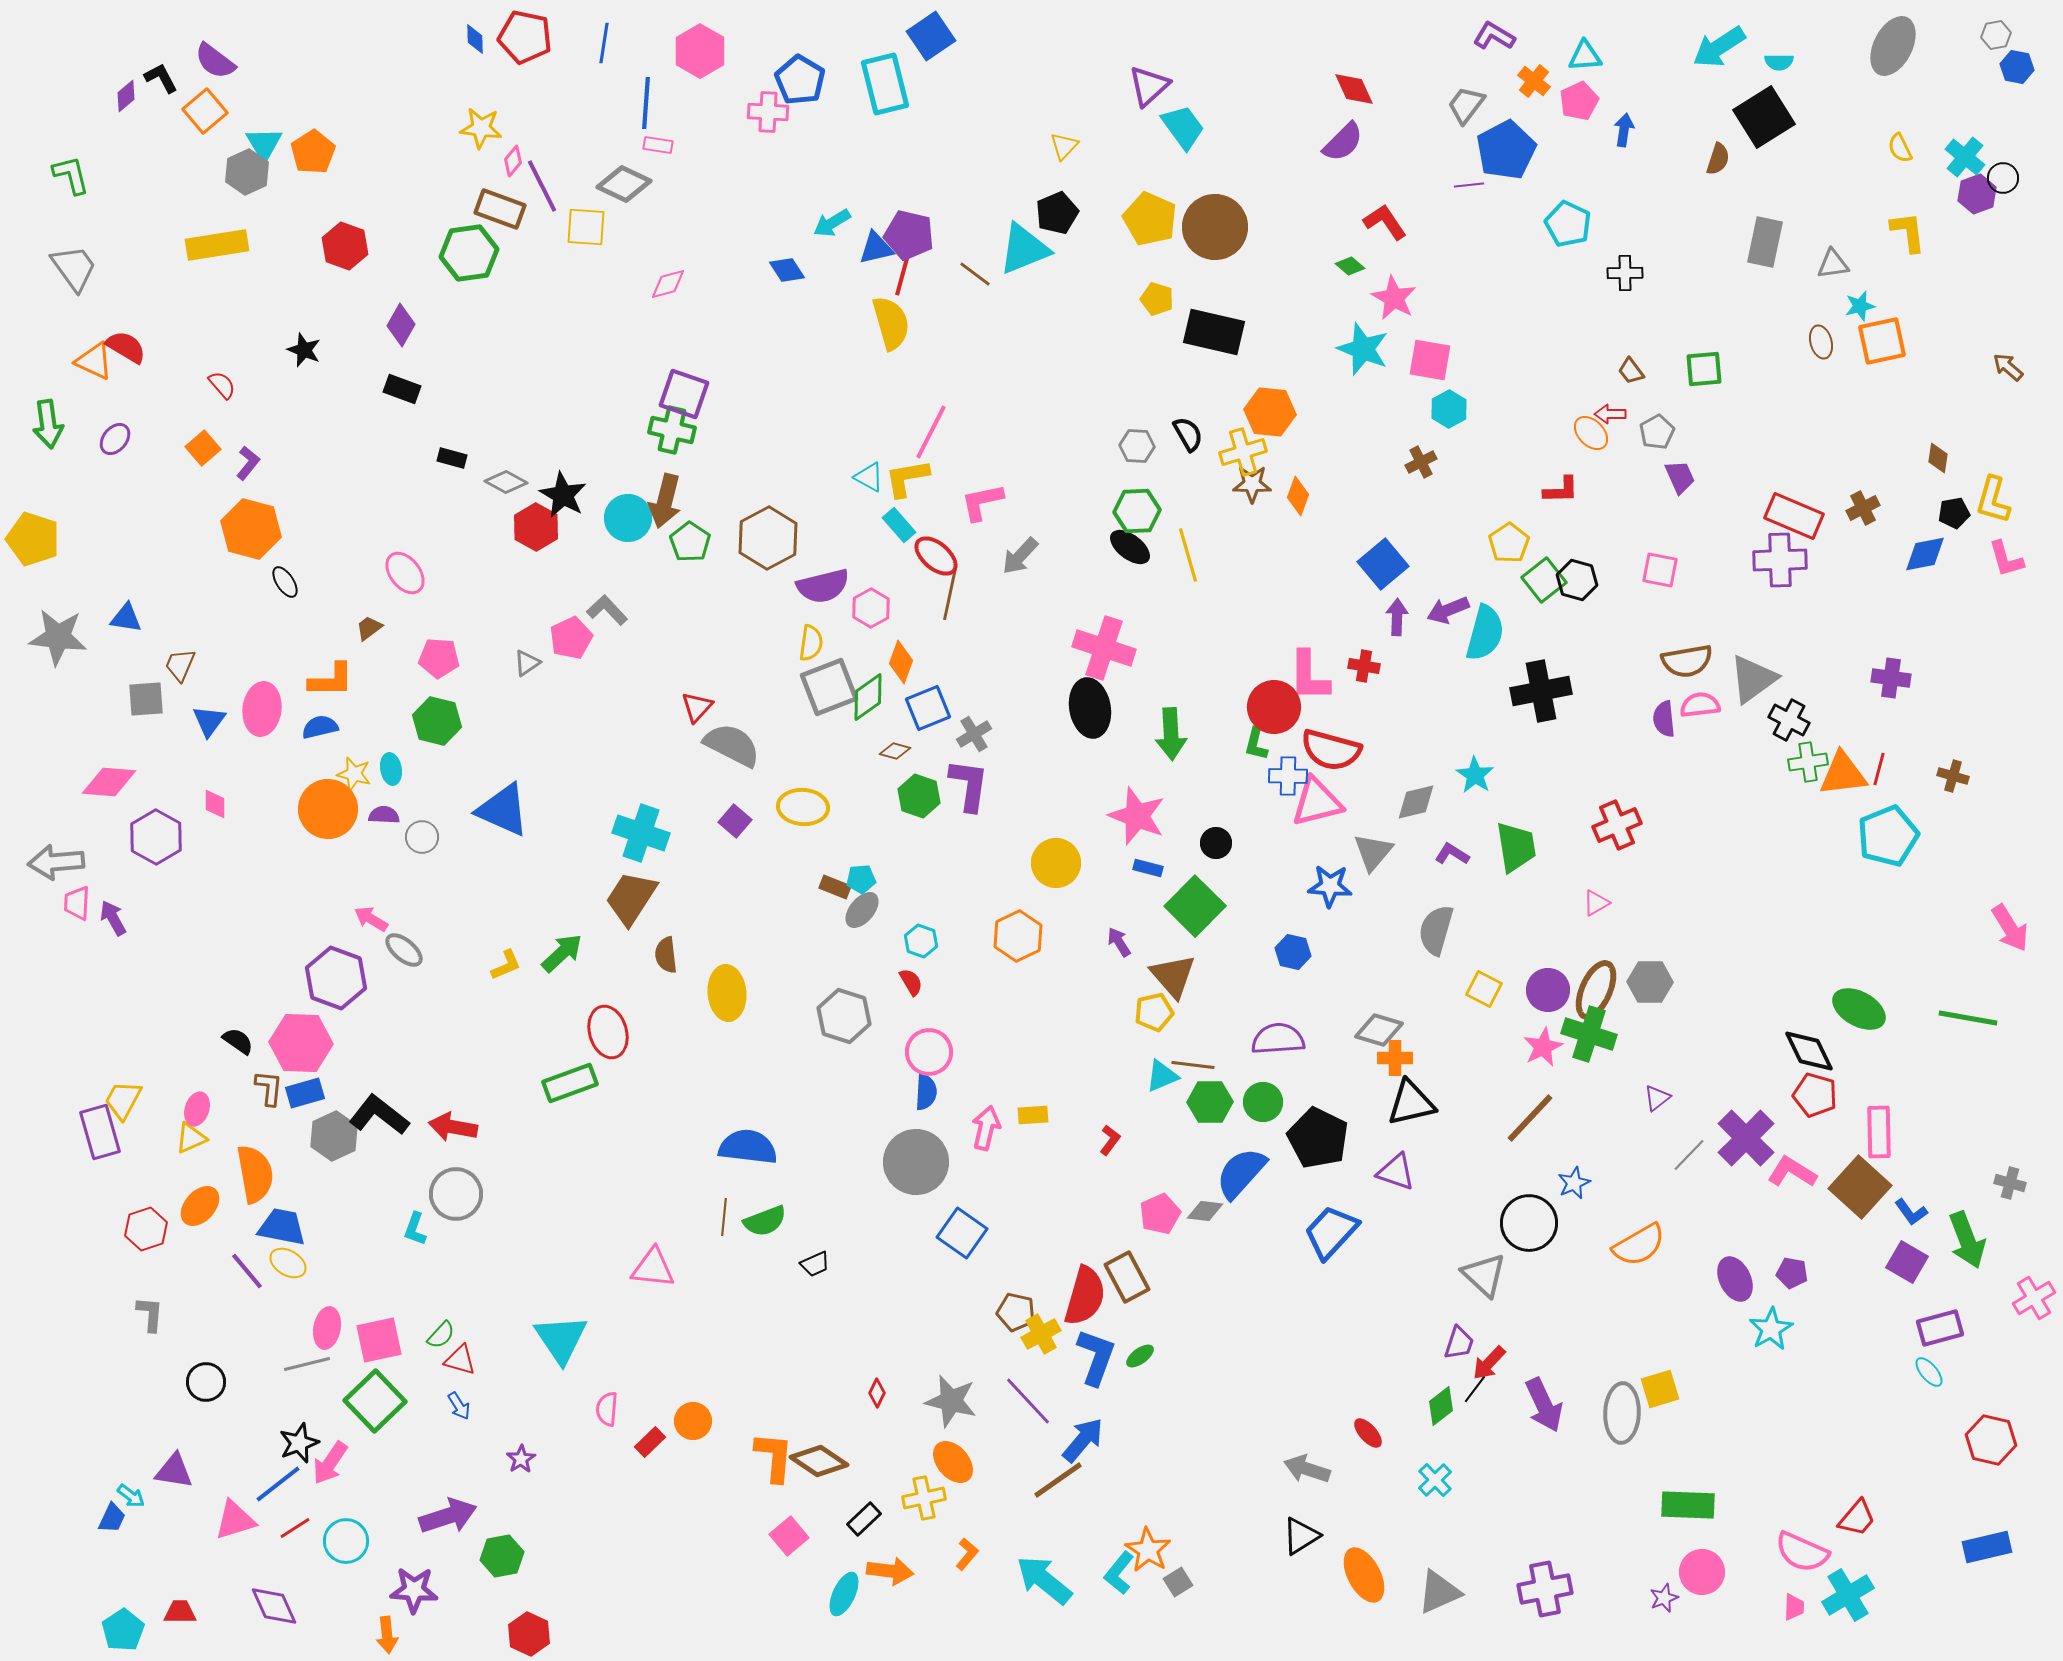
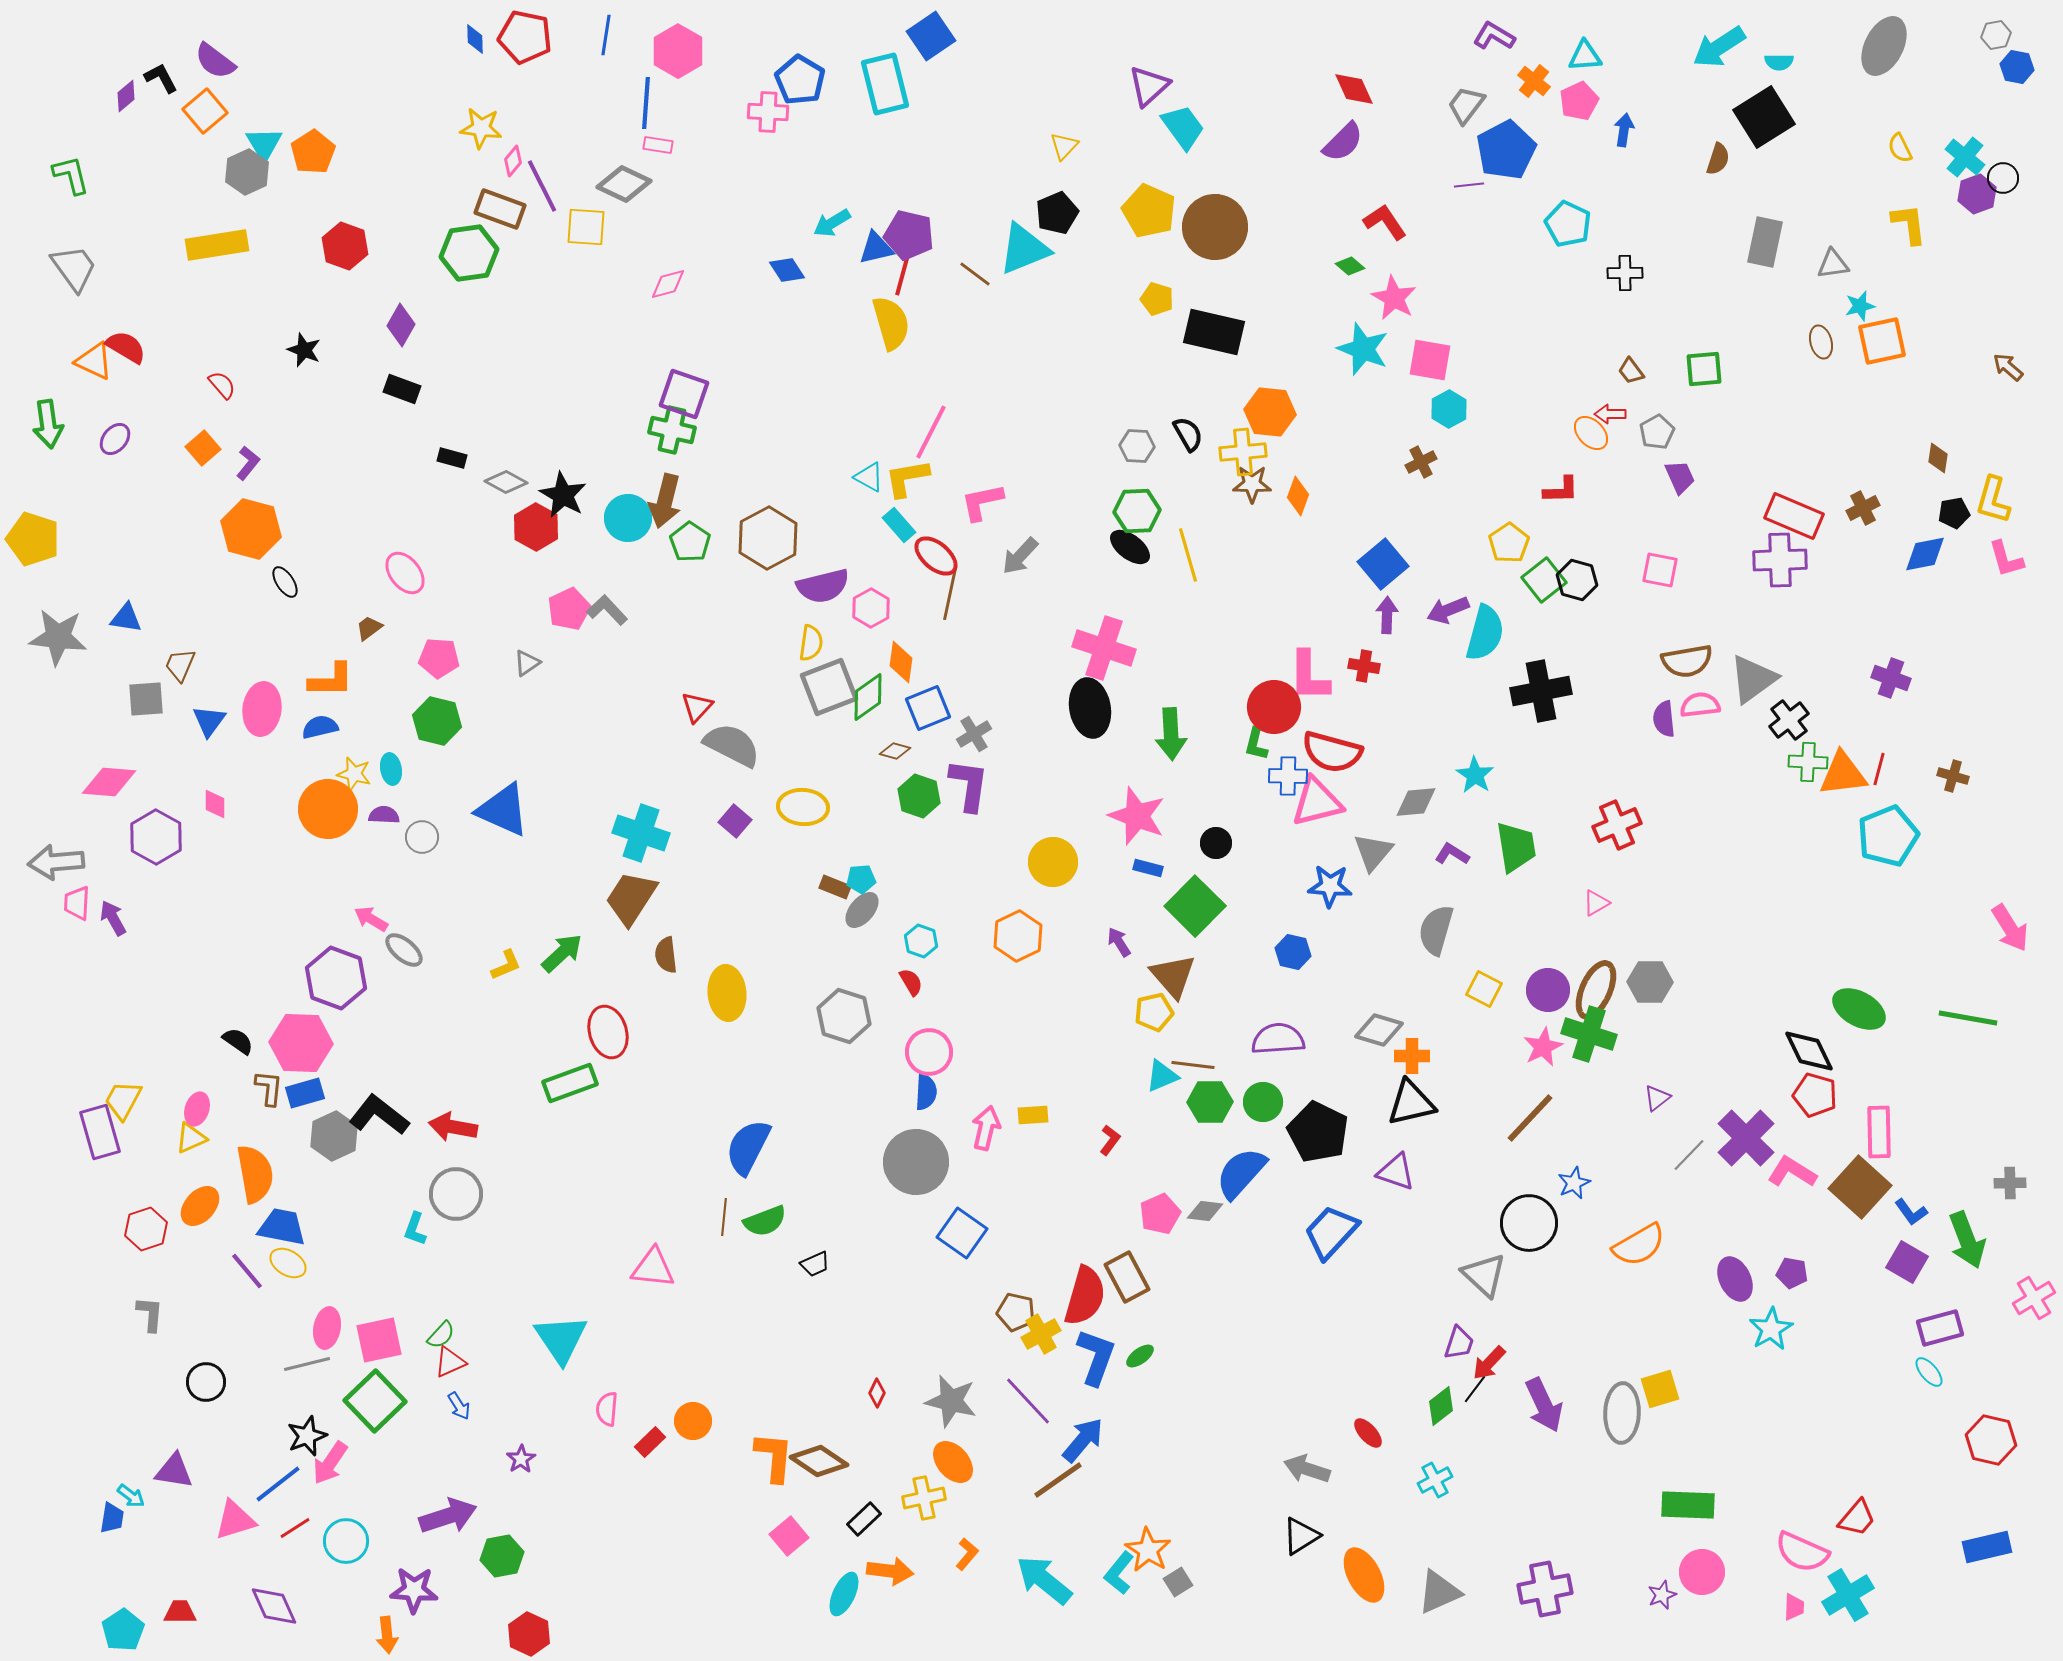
blue line at (604, 43): moved 2 px right, 8 px up
gray ellipse at (1893, 46): moved 9 px left
pink hexagon at (700, 51): moved 22 px left
yellow pentagon at (1150, 219): moved 1 px left, 8 px up
yellow L-shape at (1908, 232): moved 1 px right, 8 px up
yellow cross at (1243, 452): rotated 12 degrees clockwise
purple arrow at (1397, 617): moved 10 px left, 2 px up
pink pentagon at (571, 638): moved 2 px left, 29 px up
orange diamond at (901, 662): rotated 12 degrees counterclockwise
purple cross at (1891, 678): rotated 12 degrees clockwise
black cross at (1789, 720): rotated 24 degrees clockwise
red semicircle at (1331, 750): moved 1 px right, 2 px down
green cross at (1808, 762): rotated 12 degrees clockwise
gray diamond at (1416, 802): rotated 9 degrees clockwise
yellow circle at (1056, 863): moved 3 px left, 1 px up
orange cross at (1395, 1058): moved 17 px right, 2 px up
black pentagon at (1318, 1138): moved 6 px up
blue semicircle at (748, 1147): rotated 70 degrees counterclockwise
gray cross at (2010, 1183): rotated 16 degrees counterclockwise
red triangle at (460, 1360): moved 10 px left, 2 px down; rotated 40 degrees counterclockwise
black star at (299, 1443): moved 8 px right, 7 px up
cyan cross at (1435, 1480): rotated 16 degrees clockwise
blue trapezoid at (112, 1518): rotated 16 degrees counterclockwise
purple star at (1664, 1598): moved 2 px left, 3 px up
